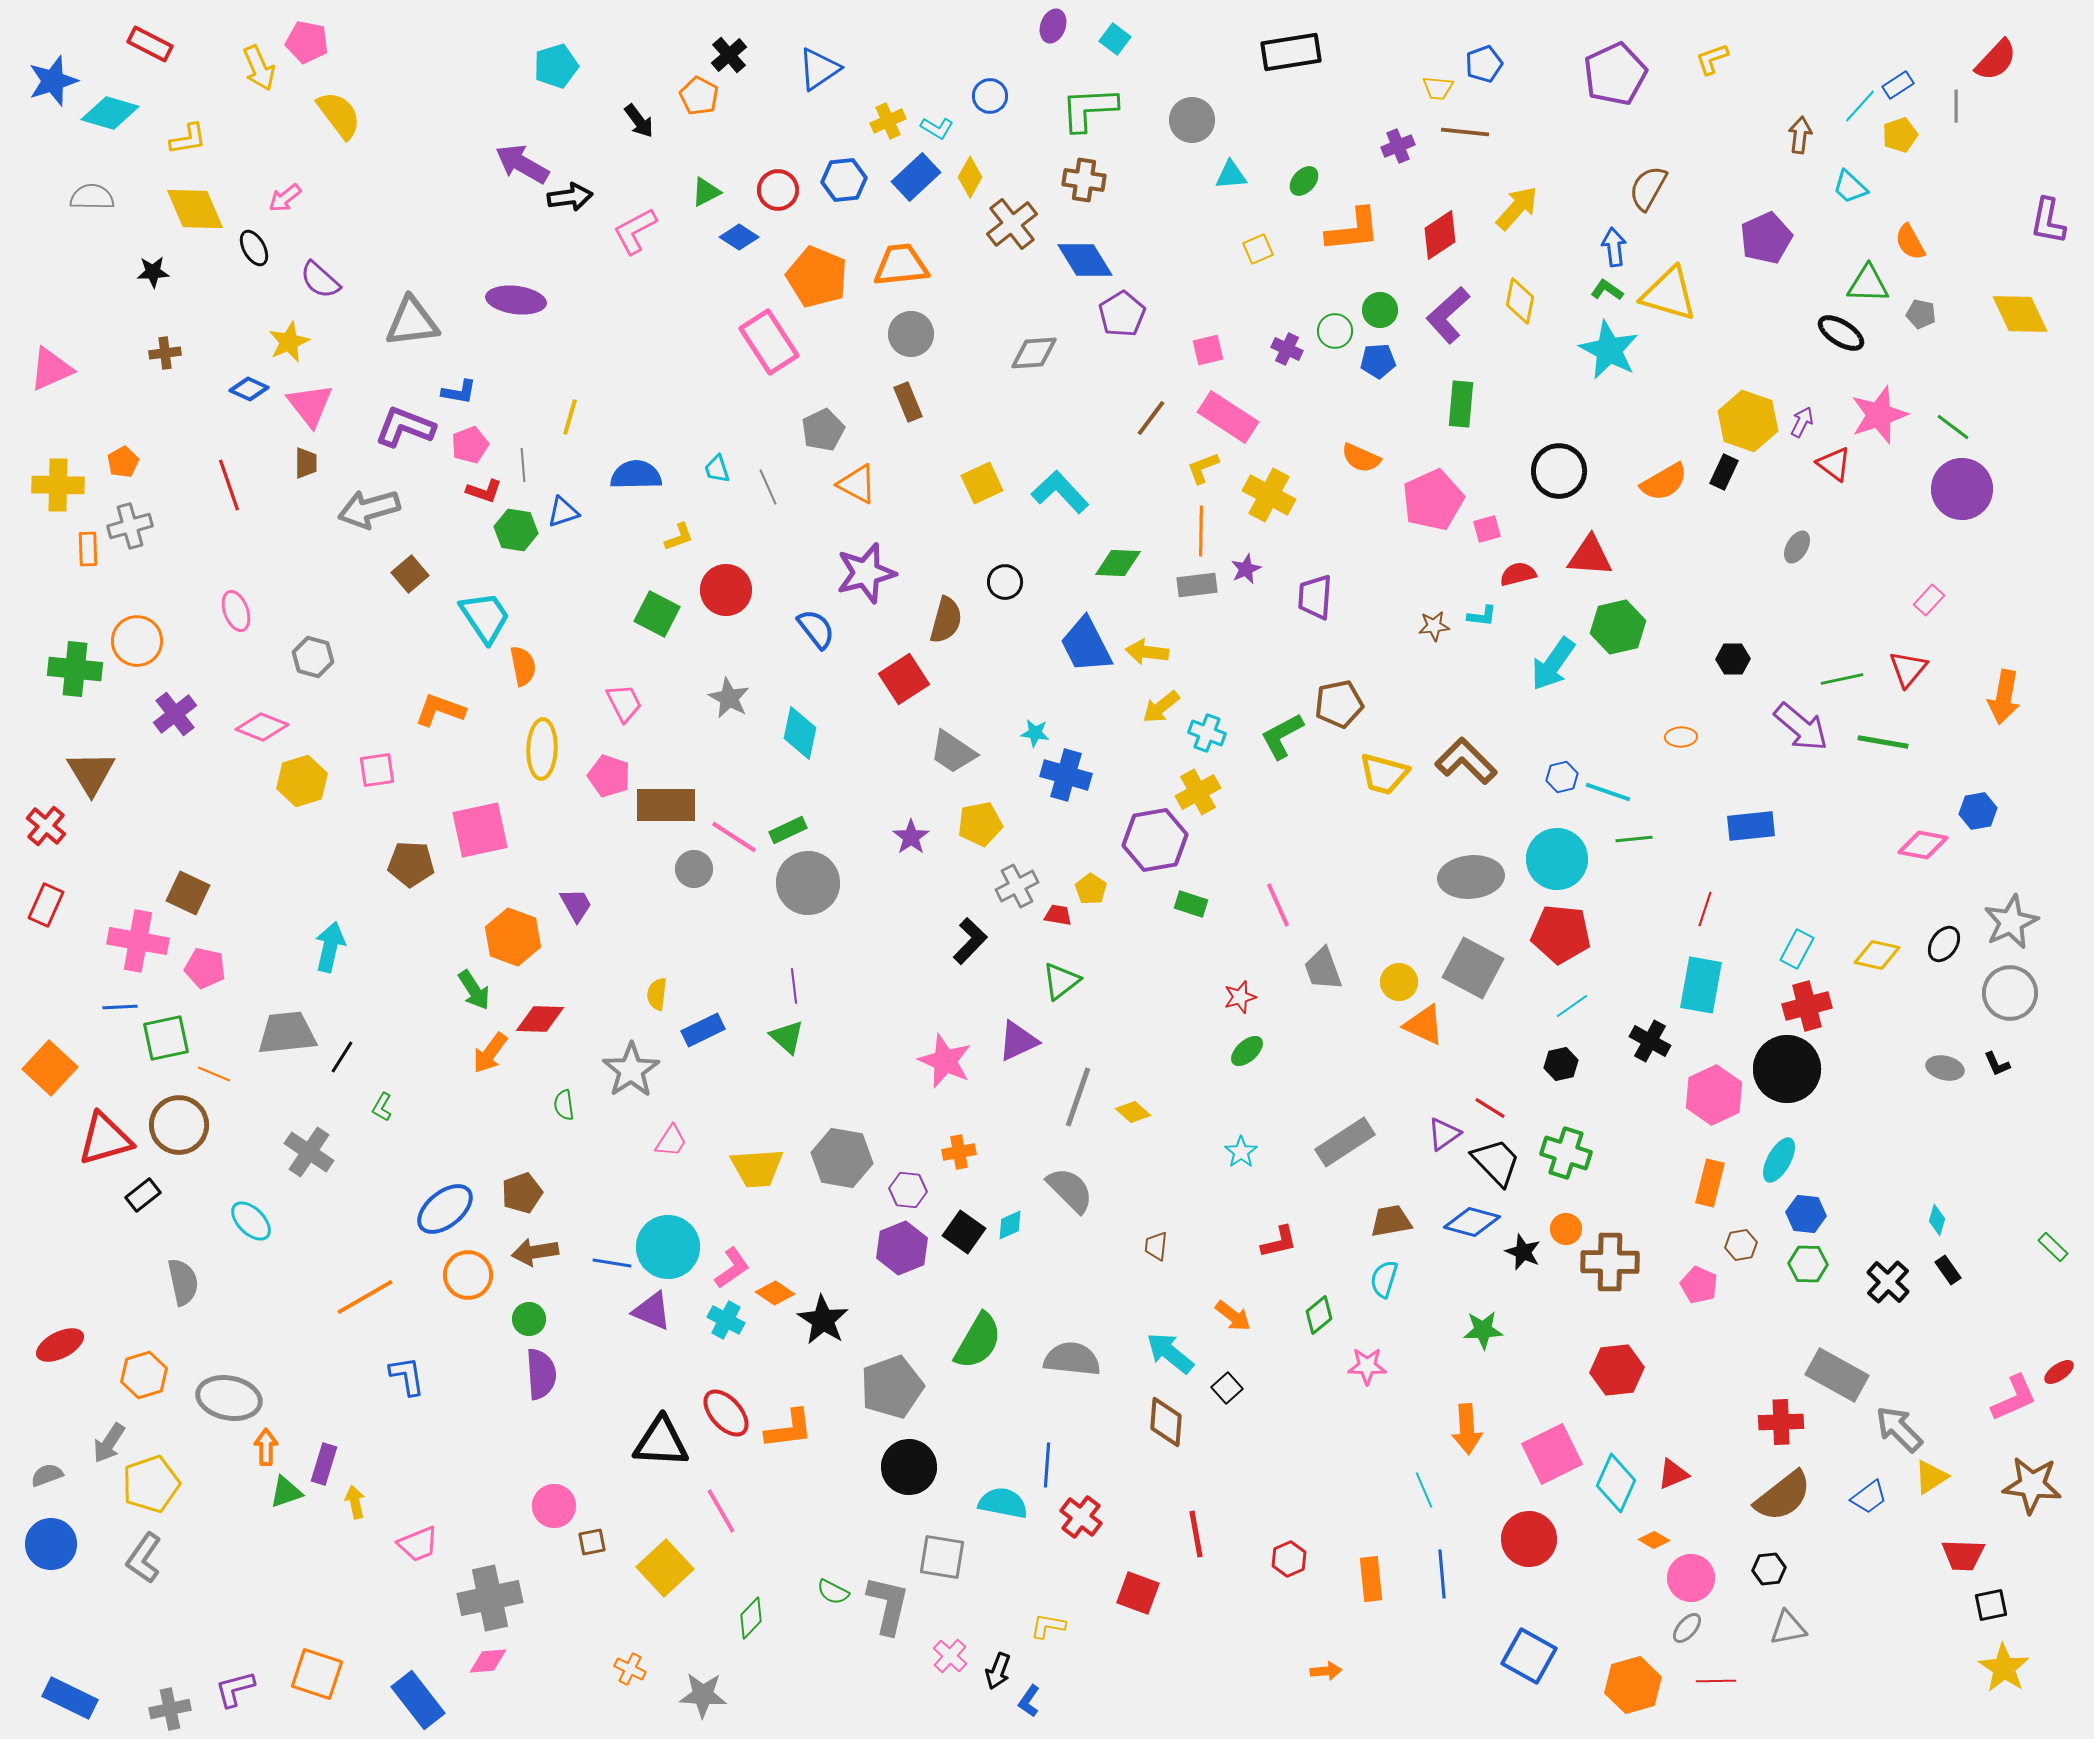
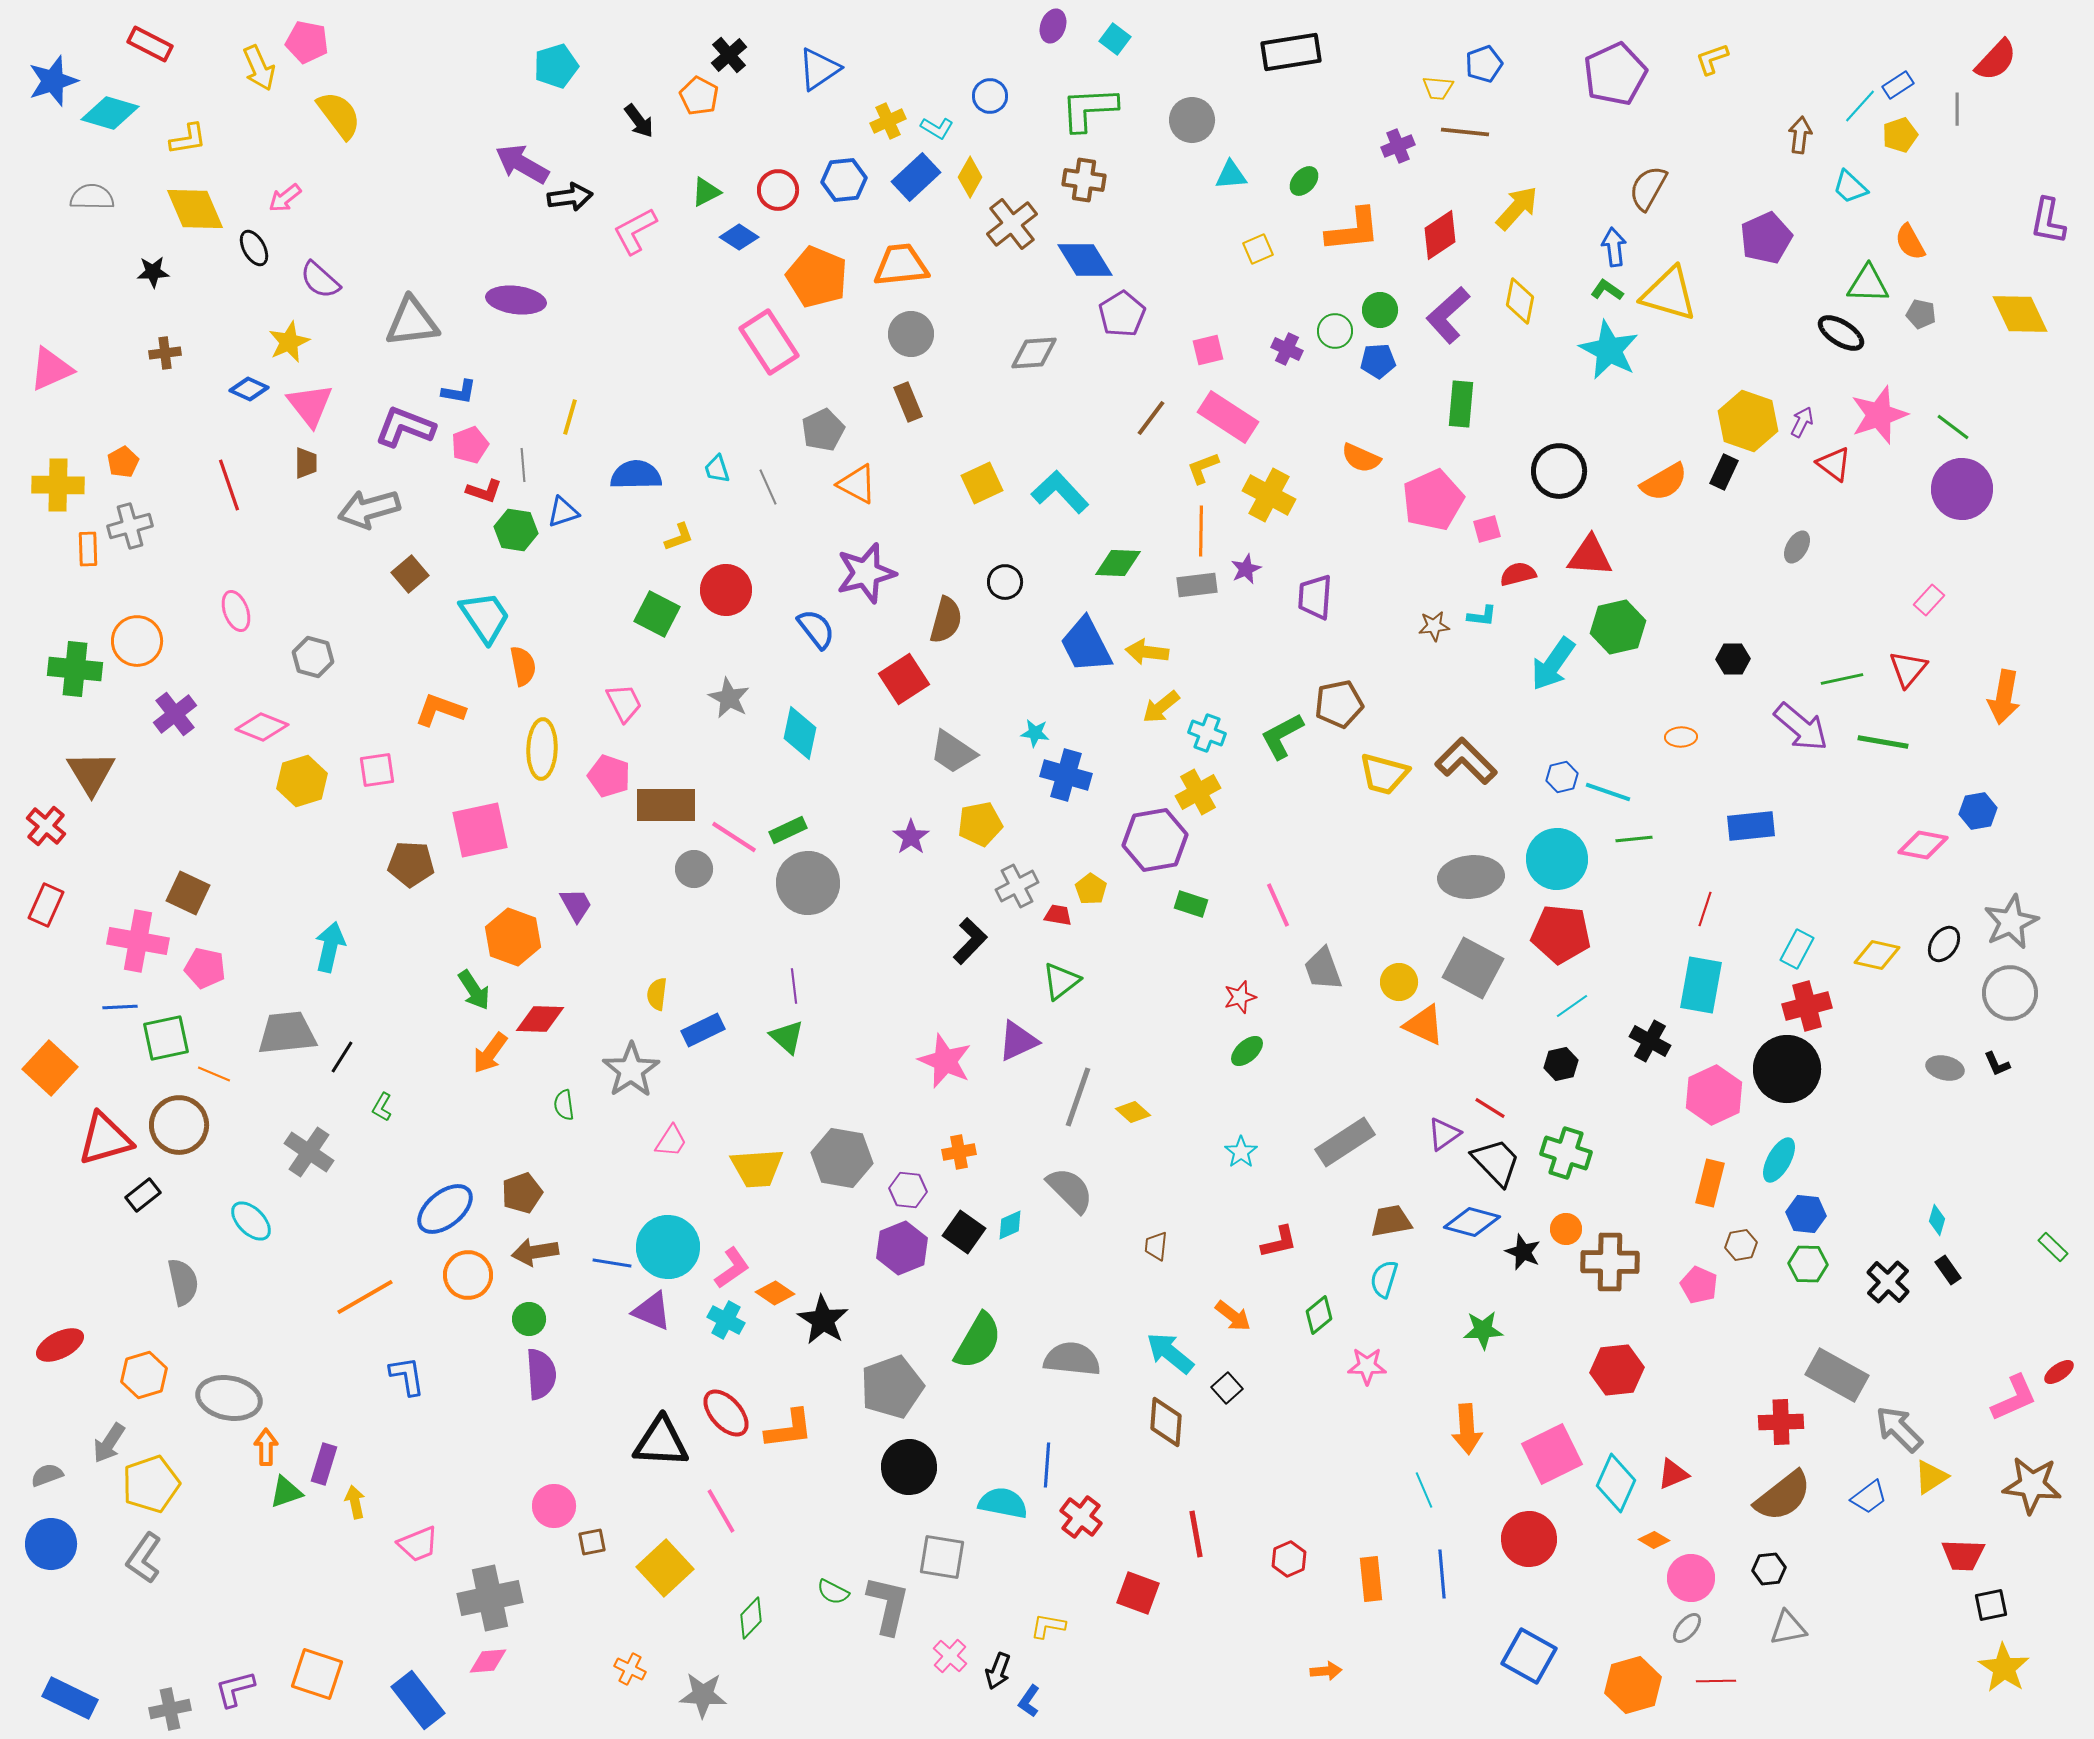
gray line at (1956, 106): moved 1 px right, 3 px down
